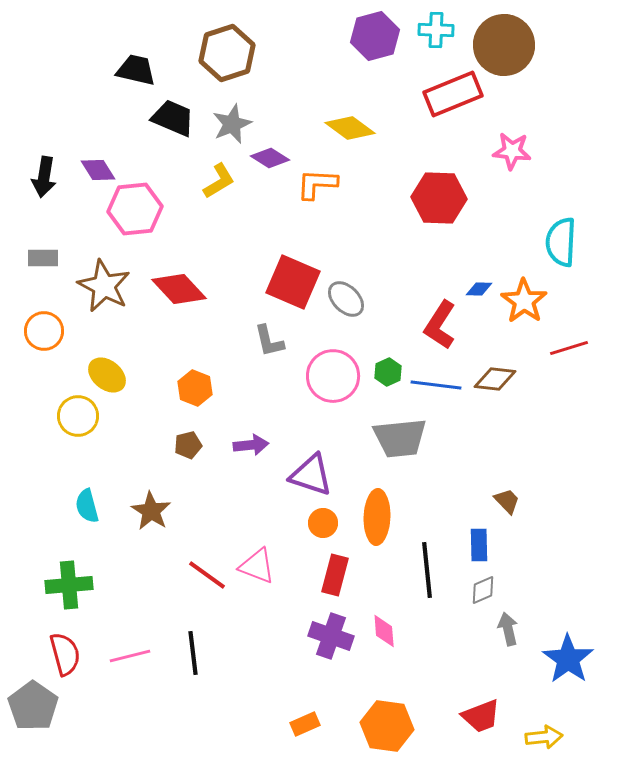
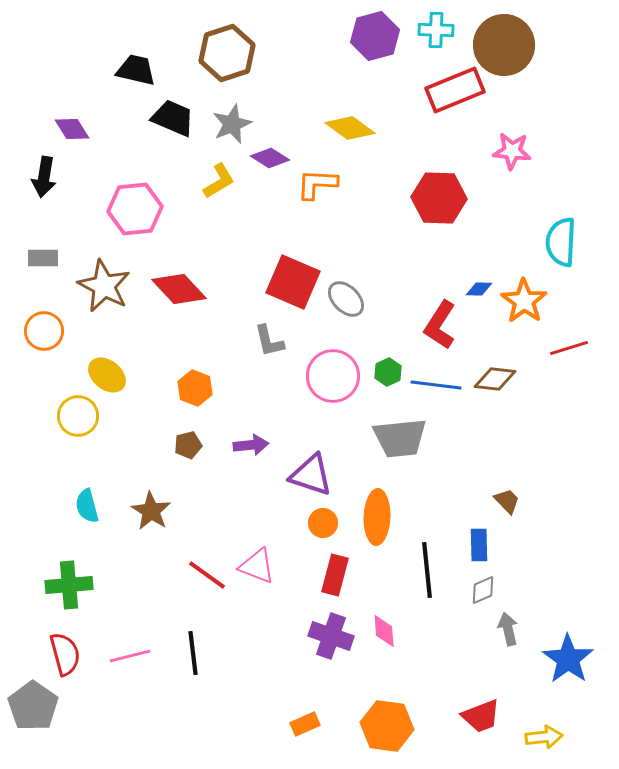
red rectangle at (453, 94): moved 2 px right, 4 px up
purple diamond at (98, 170): moved 26 px left, 41 px up
